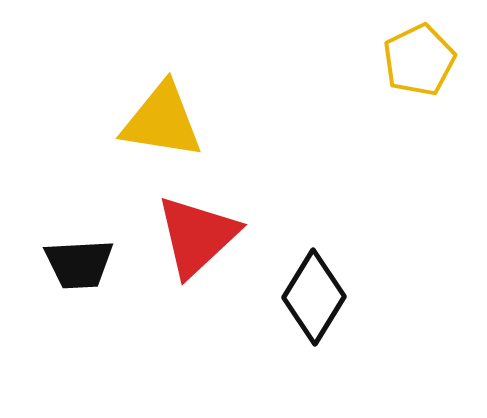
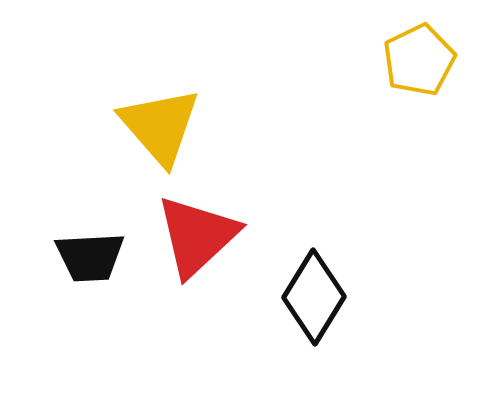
yellow triangle: moved 2 px left, 5 px down; rotated 40 degrees clockwise
black trapezoid: moved 11 px right, 7 px up
